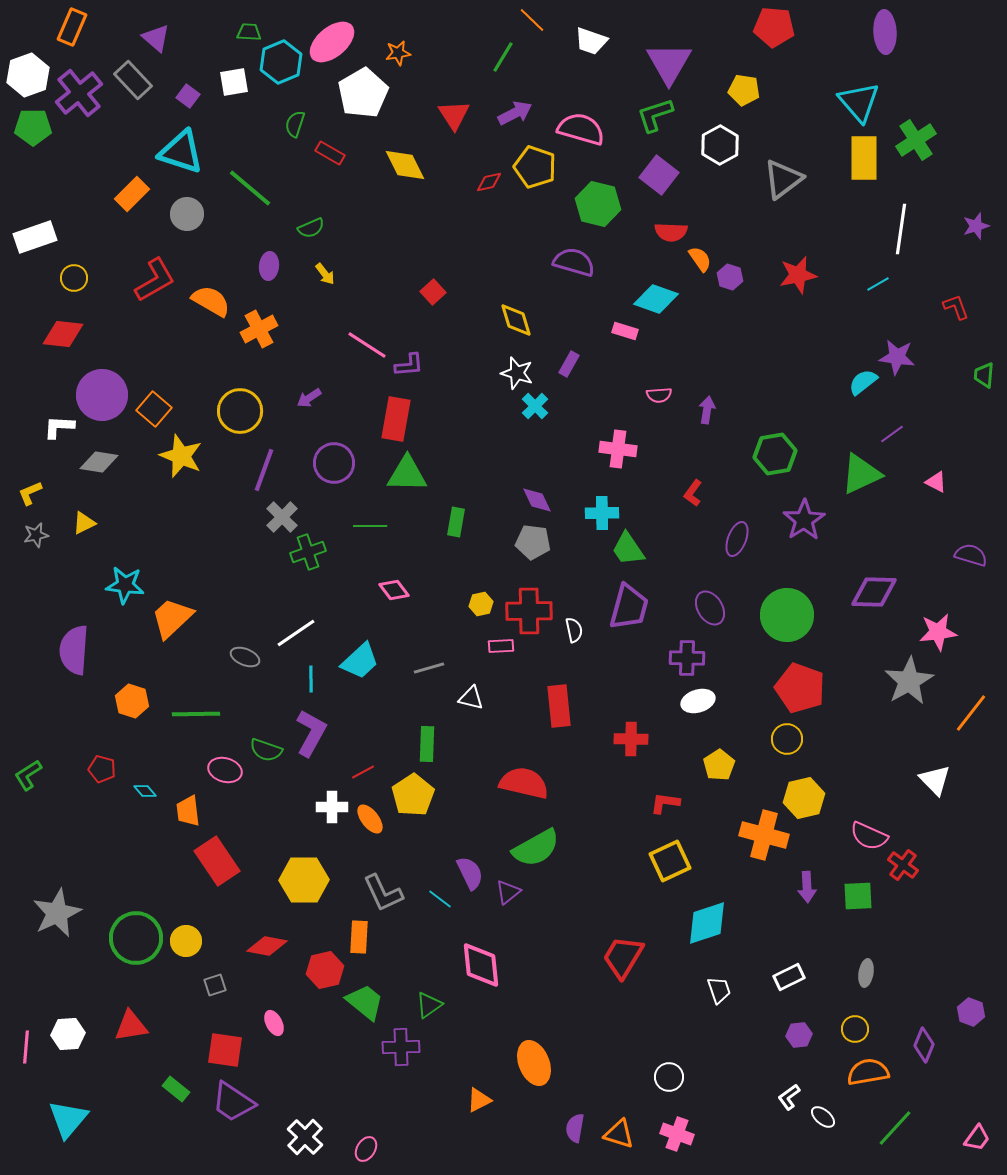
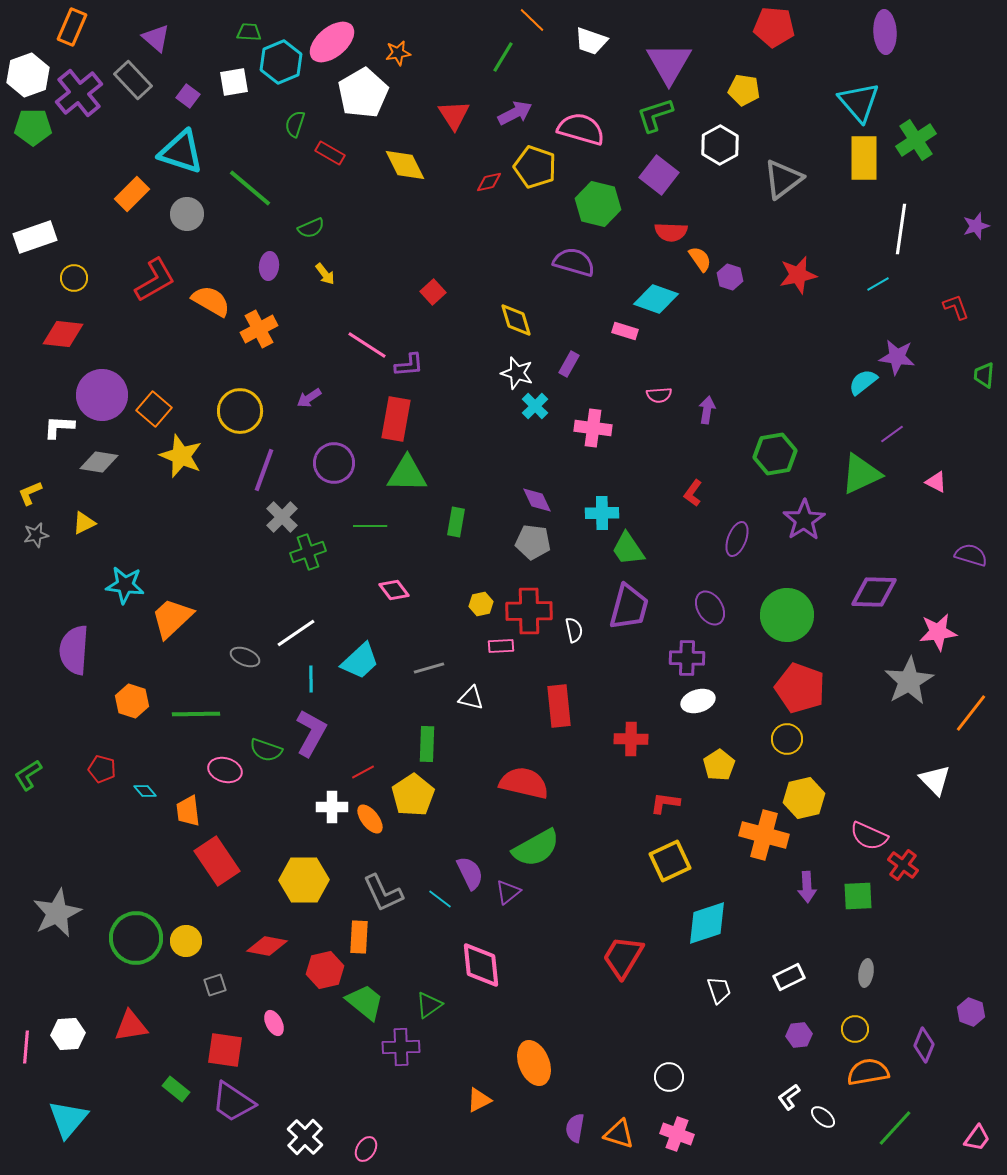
pink cross at (618, 449): moved 25 px left, 21 px up
